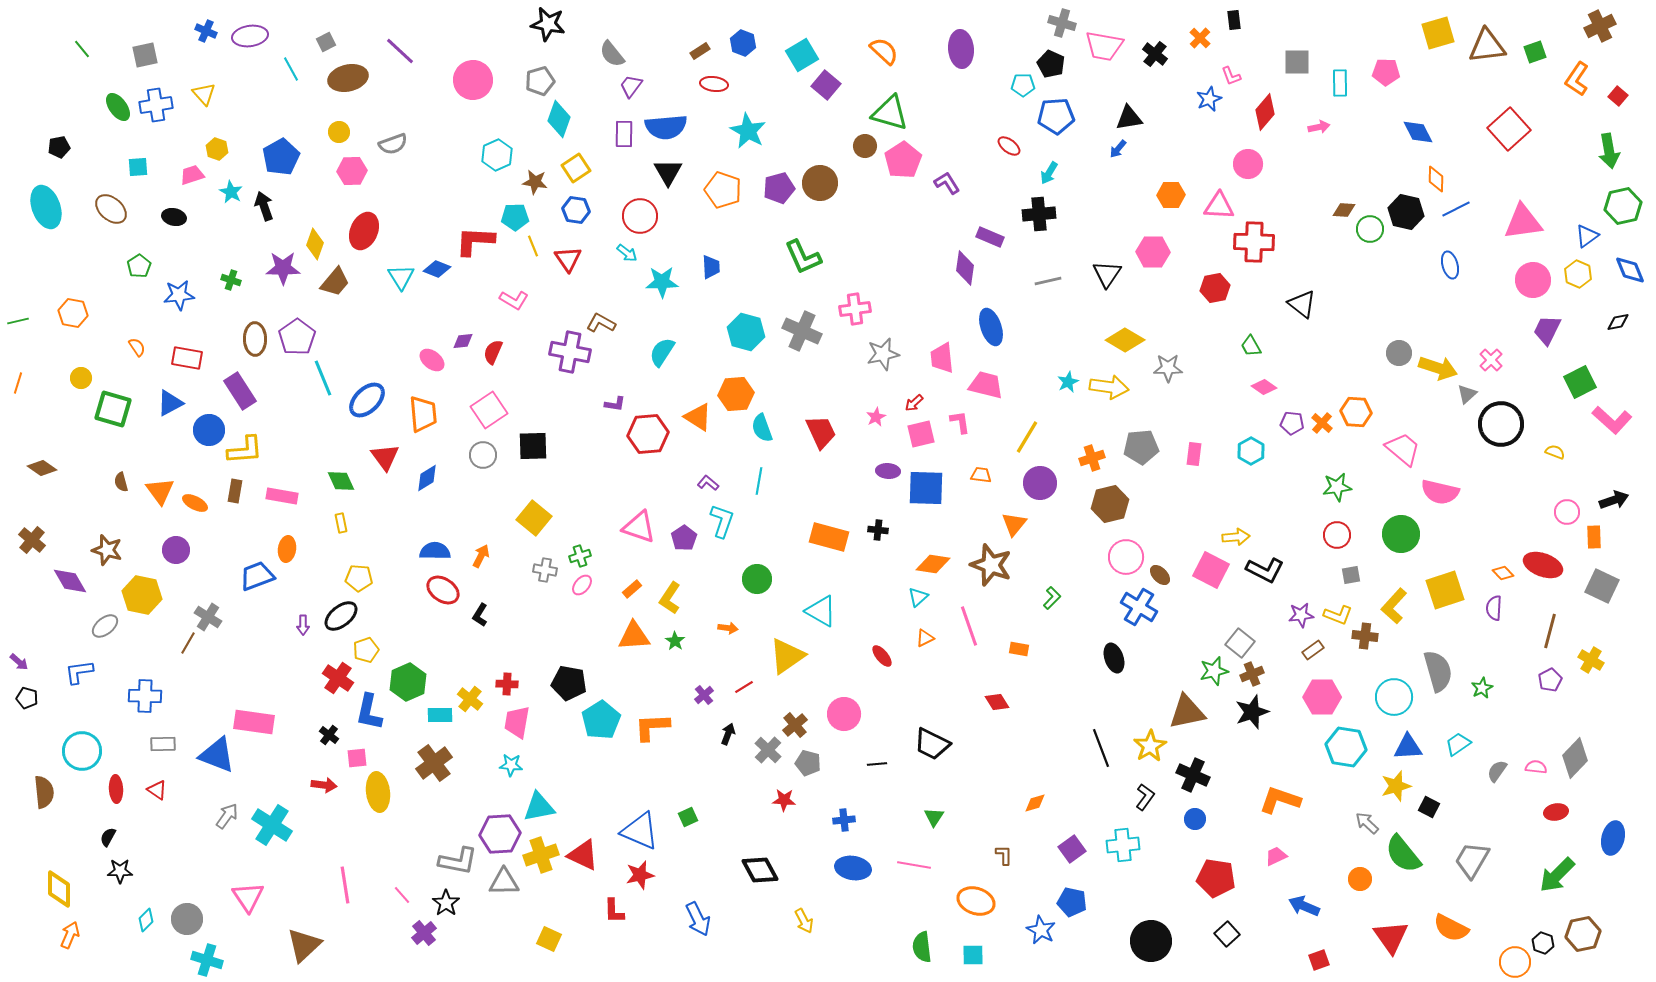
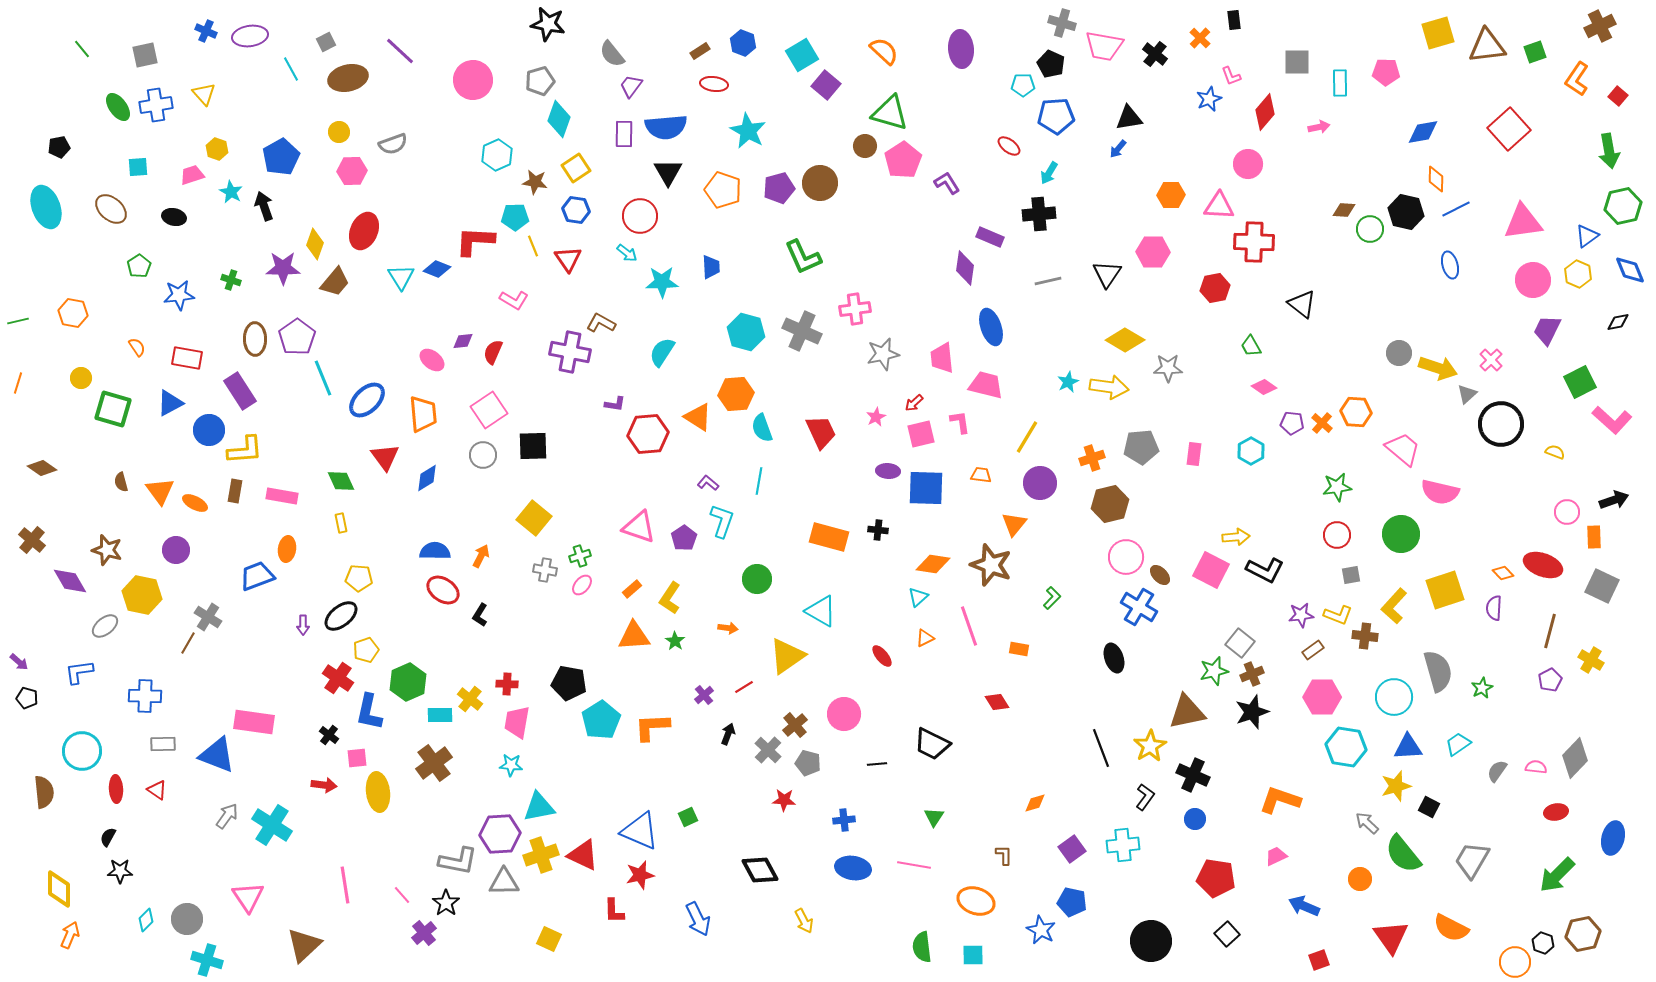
blue diamond at (1418, 132): moved 5 px right; rotated 72 degrees counterclockwise
